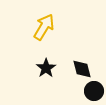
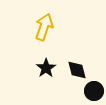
yellow arrow: rotated 12 degrees counterclockwise
black diamond: moved 5 px left, 1 px down
